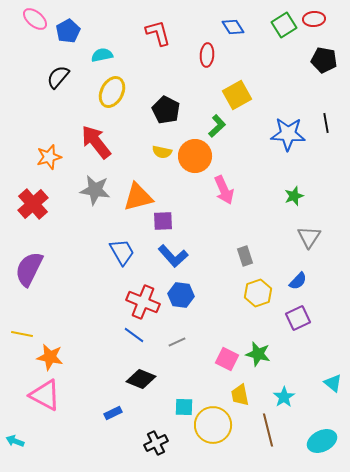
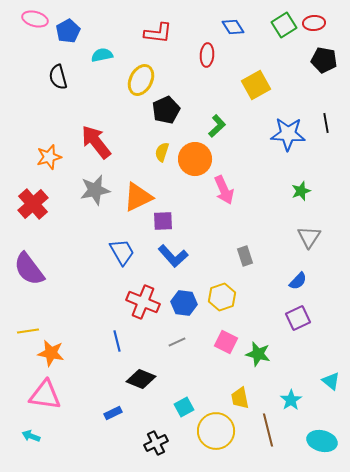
pink ellipse at (35, 19): rotated 25 degrees counterclockwise
red ellipse at (314, 19): moved 4 px down
red L-shape at (158, 33): rotated 112 degrees clockwise
black semicircle at (58, 77): rotated 55 degrees counterclockwise
yellow ellipse at (112, 92): moved 29 px right, 12 px up
yellow square at (237, 95): moved 19 px right, 10 px up
black pentagon at (166, 110): rotated 20 degrees clockwise
yellow semicircle at (162, 152): rotated 96 degrees clockwise
orange circle at (195, 156): moved 3 px down
gray star at (95, 190): rotated 20 degrees counterclockwise
green star at (294, 196): moved 7 px right, 5 px up
orange triangle at (138, 197): rotated 12 degrees counterclockwise
purple semicircle at (29, 269): rotated 63 degrees counterclockwise
yellow hexagon at (258, 293): moved 36 px left, 4 px down
blue hexagon at (181, 295): moved 3 px right, 8 px down
yellow line at (22, 334): moved 6 px right, 3 px up; rotated 20 degrees counterclockwise
blue line at (134, 335): moved 17 px left, 6 px down; rotated 40 degrees clockwise
orange star at (50, 357): moved 1 px right, 4 px up
pink square at (227, 359): moved 1 px left, 17 px up
cyan triangle at (333, 383): moved 2 px left, 2 px up
pink triangle at (45, 395): rotated 20 degrees counterclockwise
yellow trapezoid at (240, 395): moved 3 px down
cyan star at (284, 397): moved 7 px right, 3 px down
cyan square at (184, 407): rotated 30 degrees counterclockwise
yellow circle at (213, 425): moved 3 px right, 6 px down
cyan arrow at (15, 441): moved 16 px right, 5 px up
cyan ellipse at (322, 441): rotated 40 degrees clockwise
